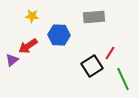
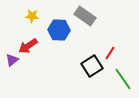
gray rectangle: moved 9 px left, 1 px up; rotated 40 degrees clockwise
blue hexagon: moved 5 px up
green line: rotated 10 degrees counterclockwise
